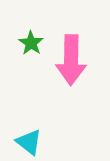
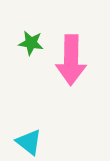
green star: rotated 25 degrees counterclockwise
